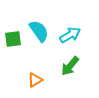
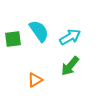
cyan arrow: moved 2 px down
